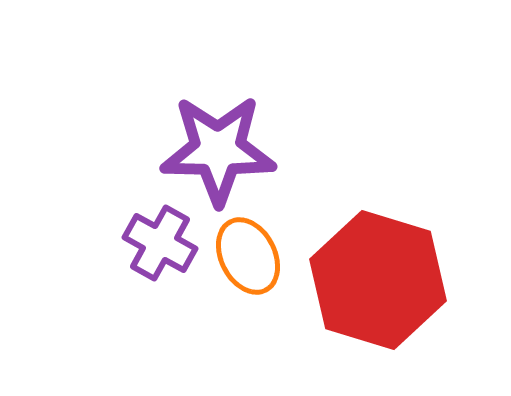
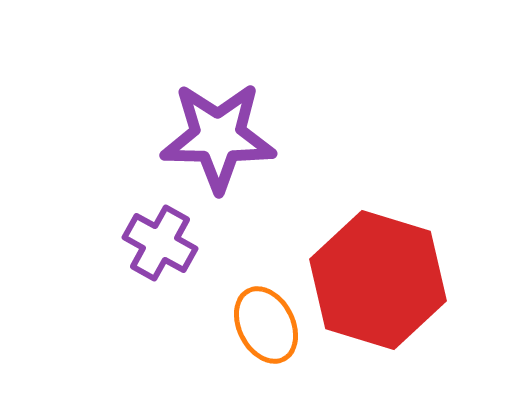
purple star: moved 13 px up
orange ellipse: moved 18 px right, 69 px down
